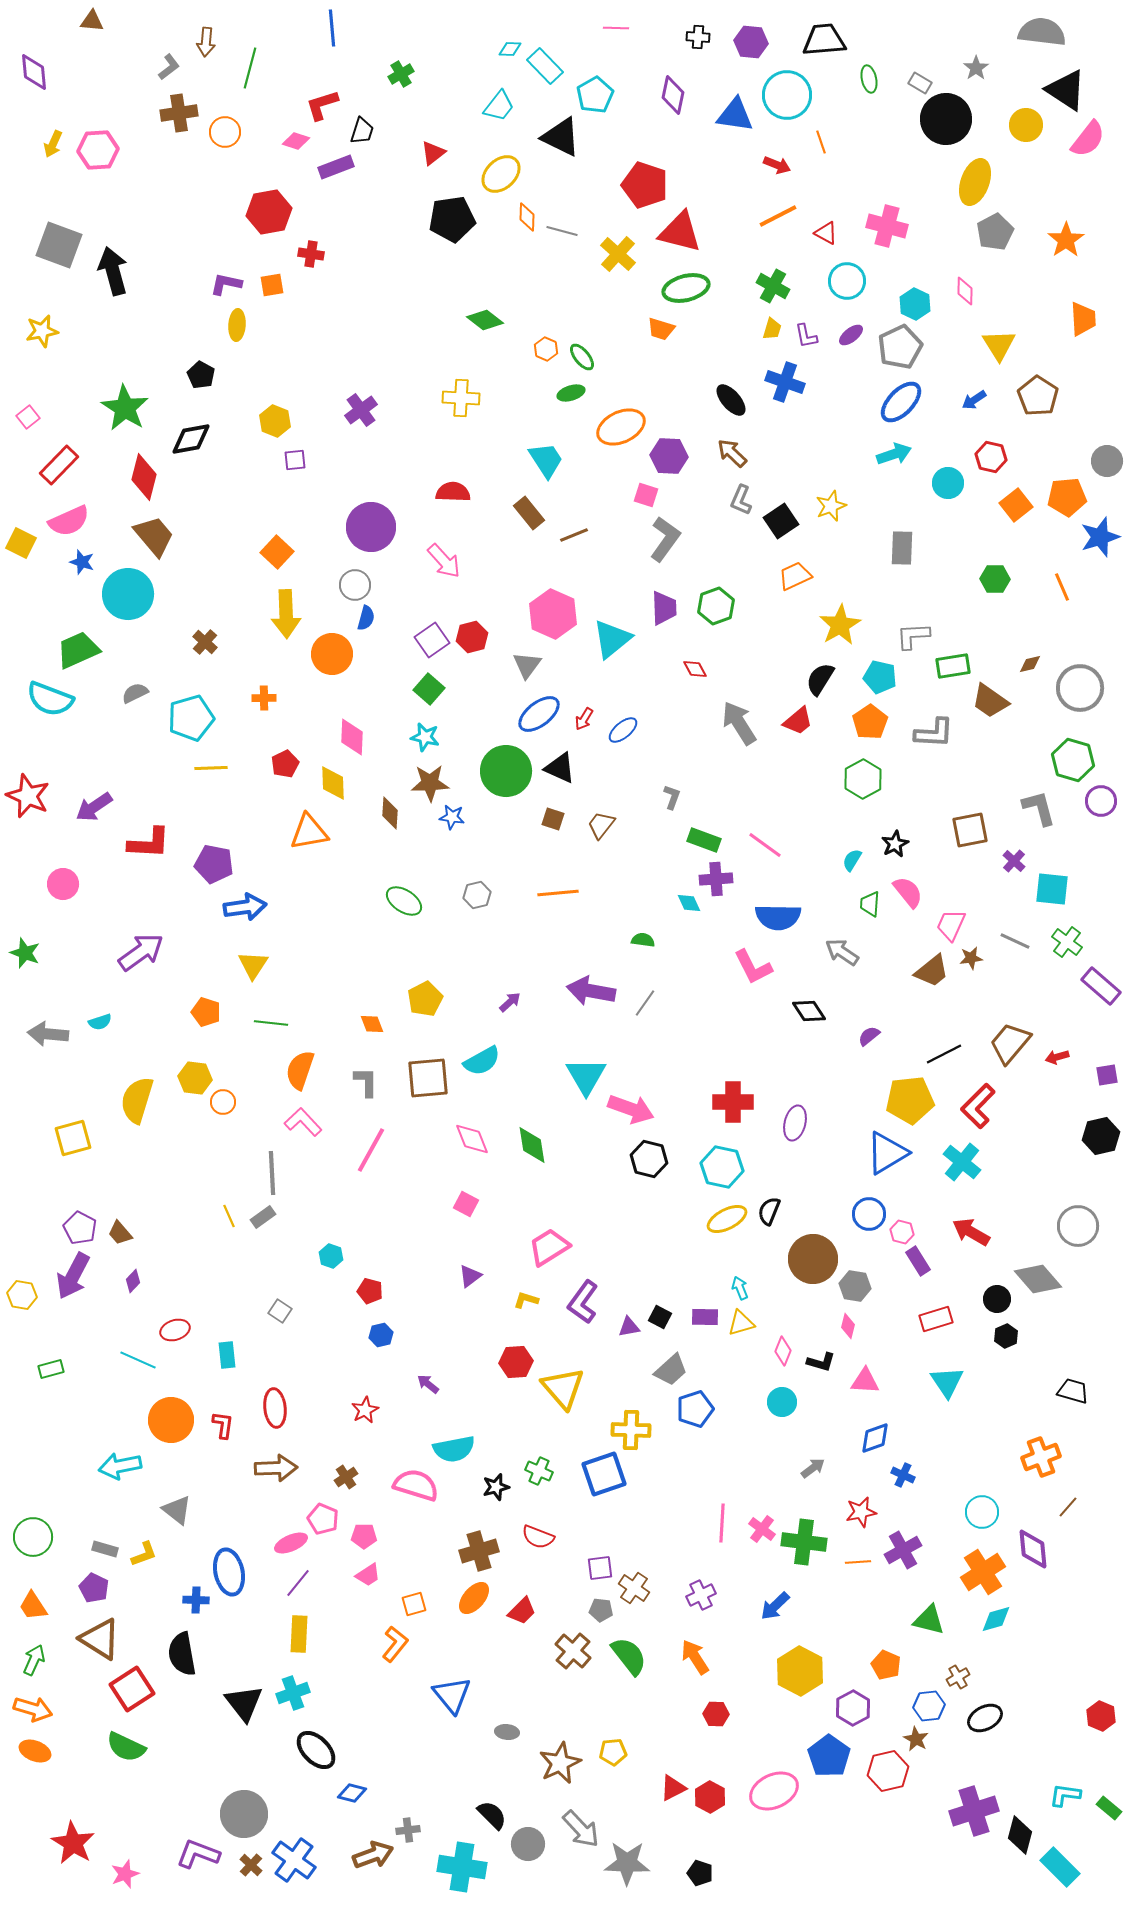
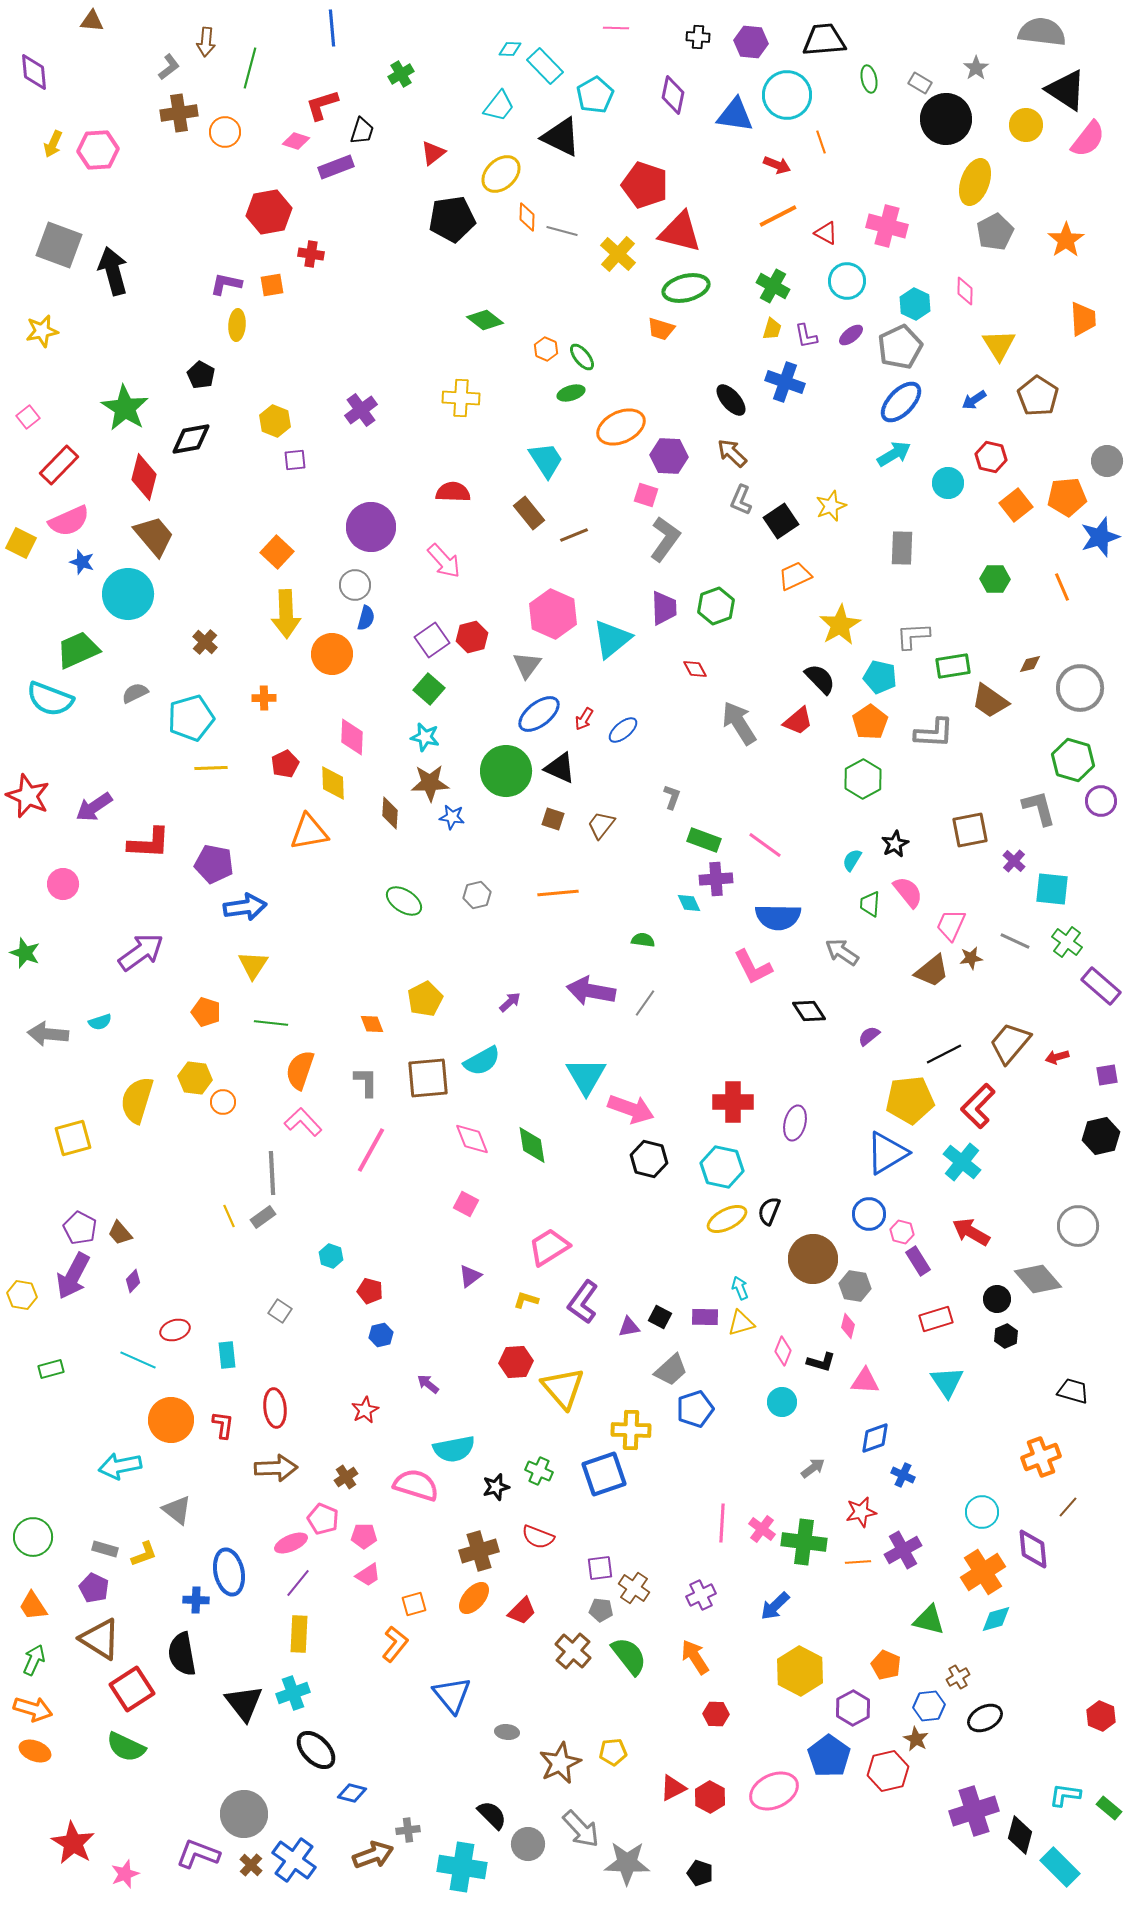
cyan arrow at (894, 454): rotated 12 degrees counterclockwise
black semicircle at (820, 679): rotated 104 degrees clockwise
